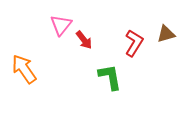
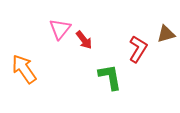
pink triangle: moved 1 px left, 4 px down
red L-shape: moved 4 px right, 6 px down
